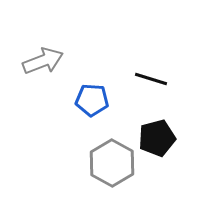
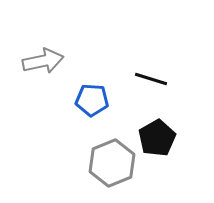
gray arrow: rotated 9 degrees clockwise
black pentagon: rotated 15 degrees counterclockwise
gray hexagon: rotated 9 degrees clockwise
